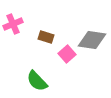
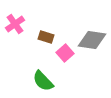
pink cross: moved 2 px right; rotated 12 degrees counterclockwise
pink square: moved 2 px left, 1 px up
green semicircle: moved 6 px right
